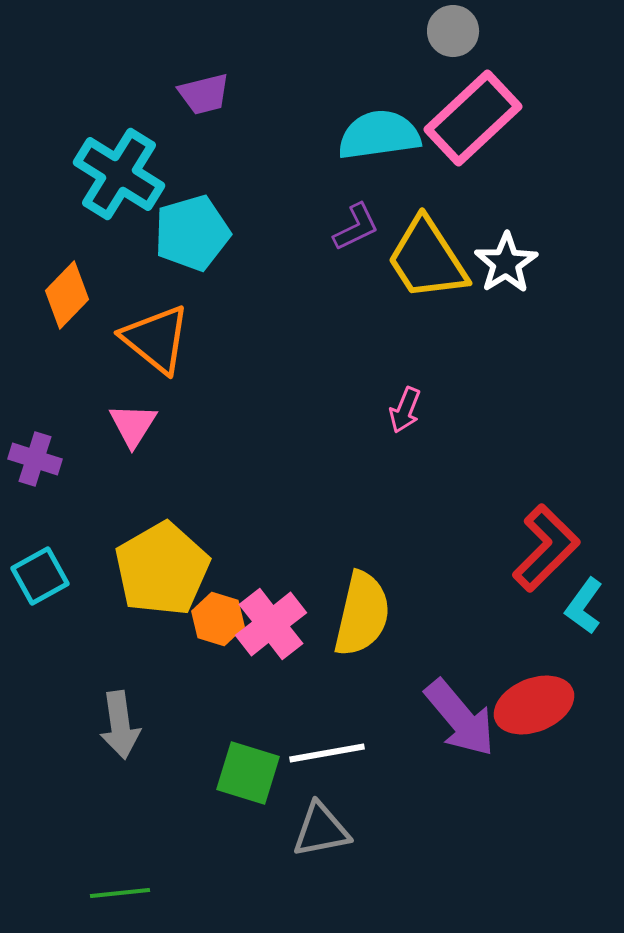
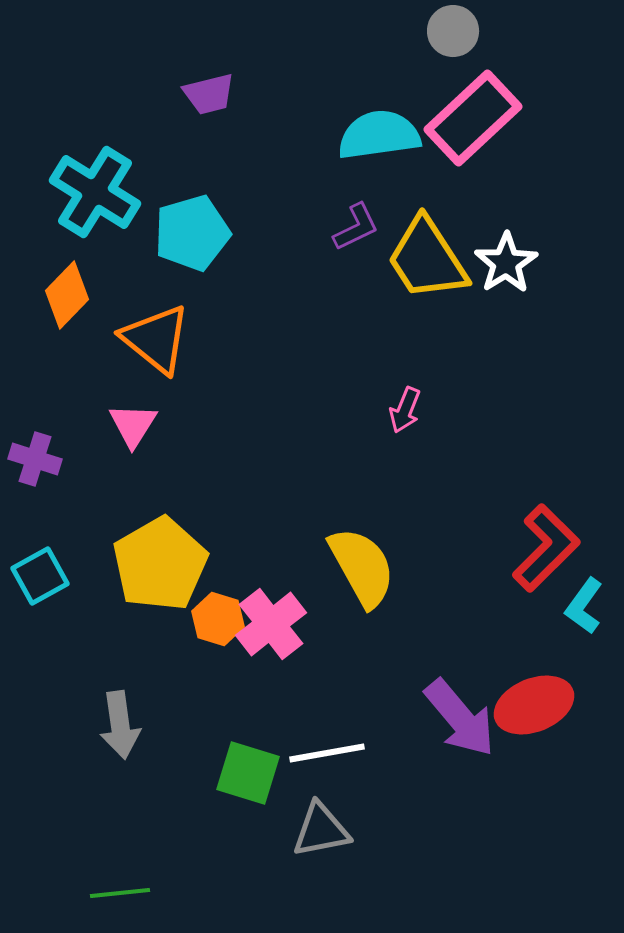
purple trapezoid: moved 5 px right
cyan cross: moved 24 px left, 18 px down
yellow pentagon: moved 2 px left, 5 px up
yellow semicircle: moved 47 px up; rotated 42 degrees counterclockwise
